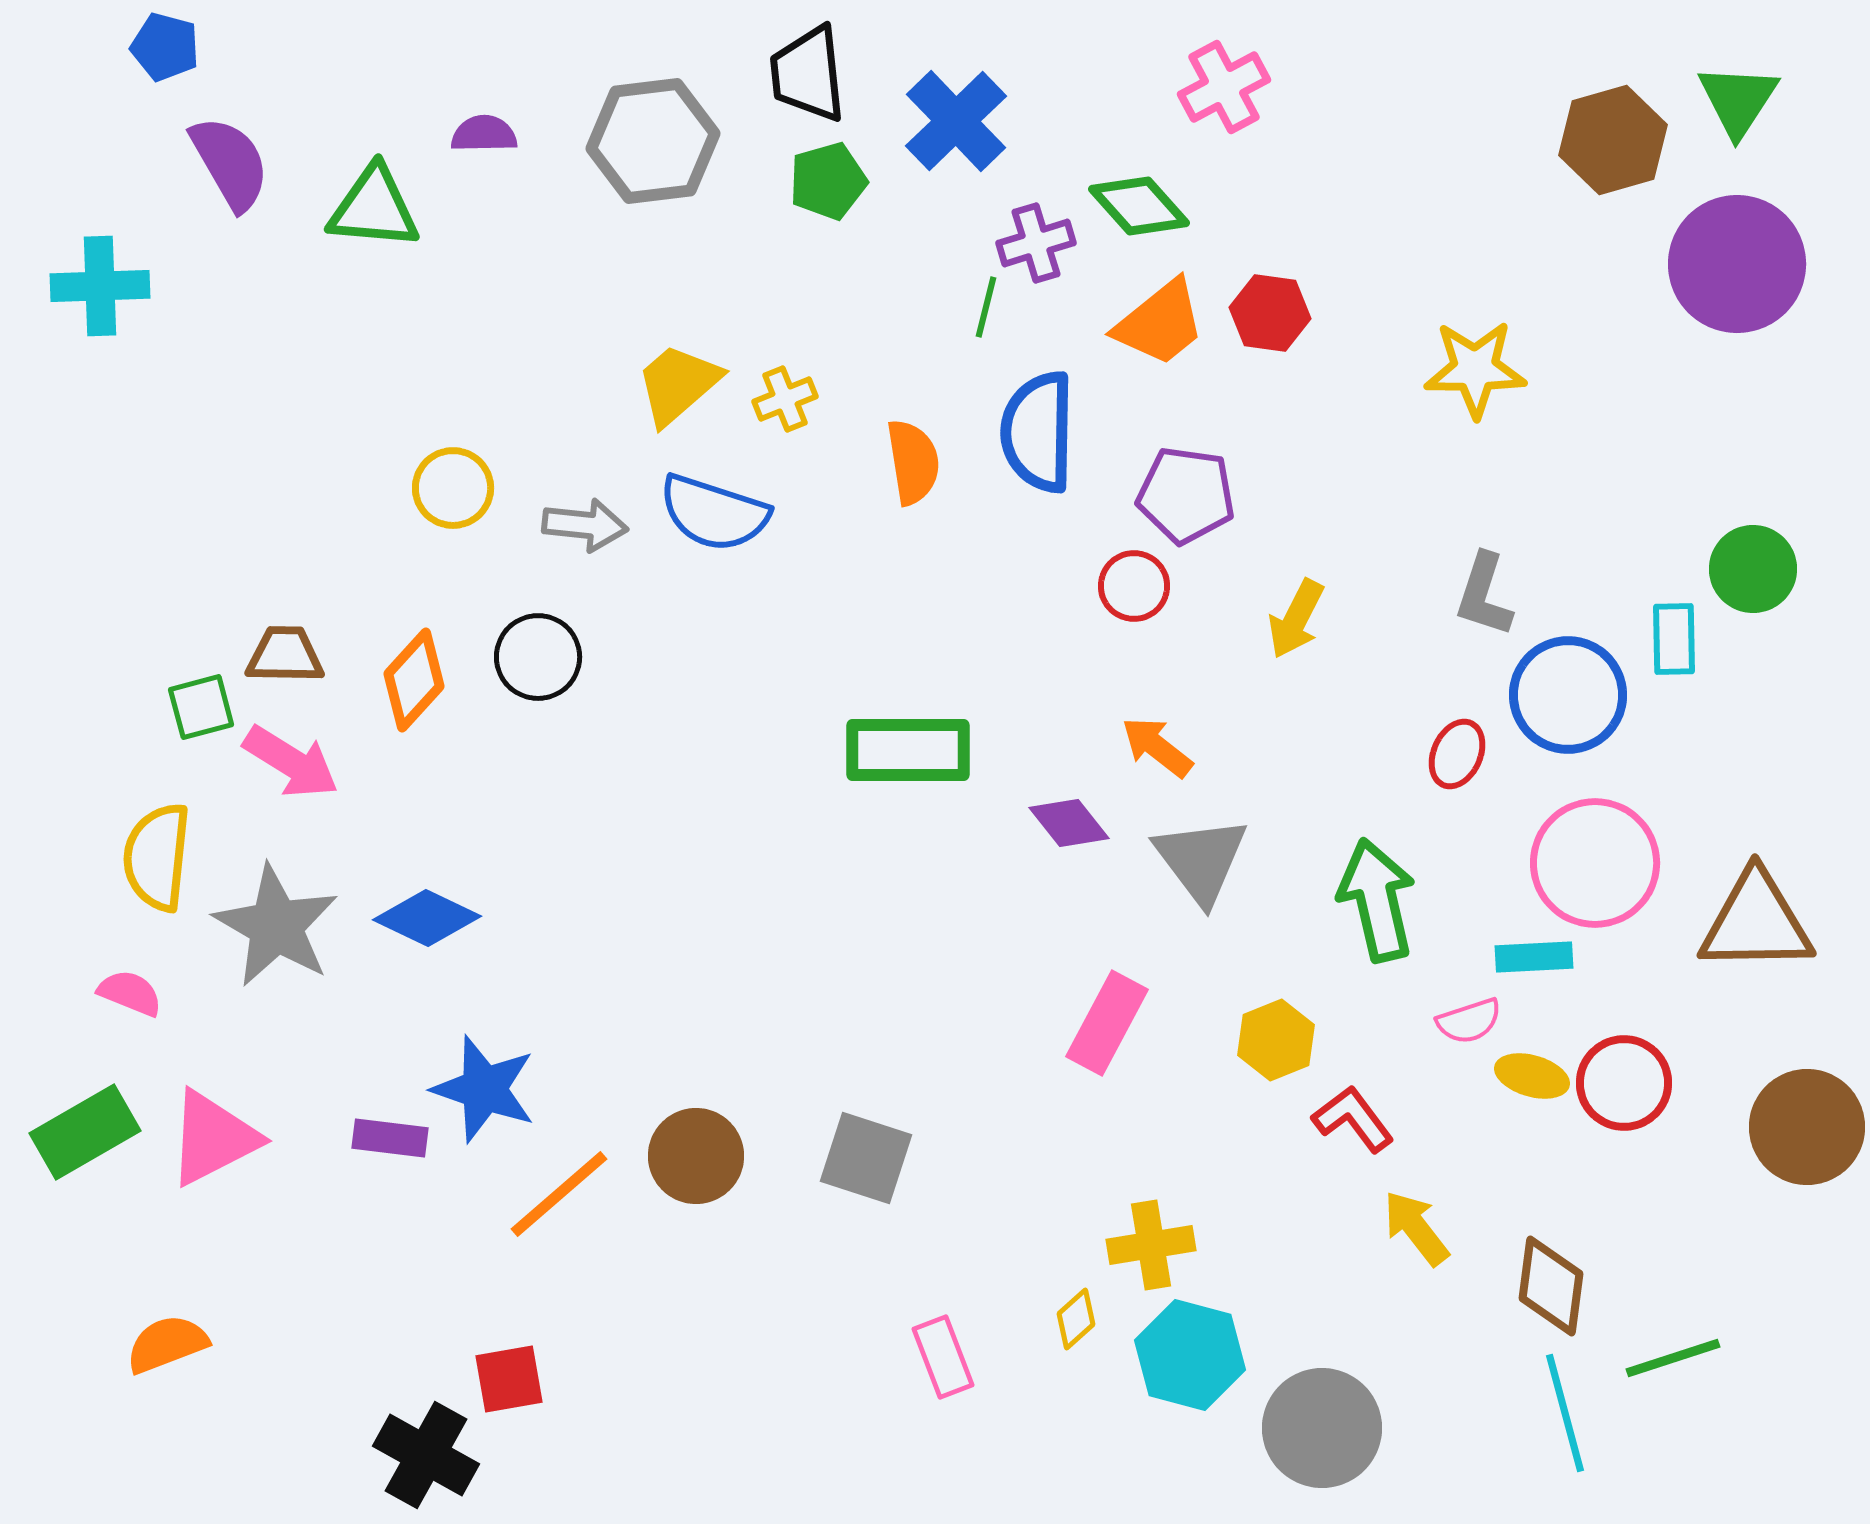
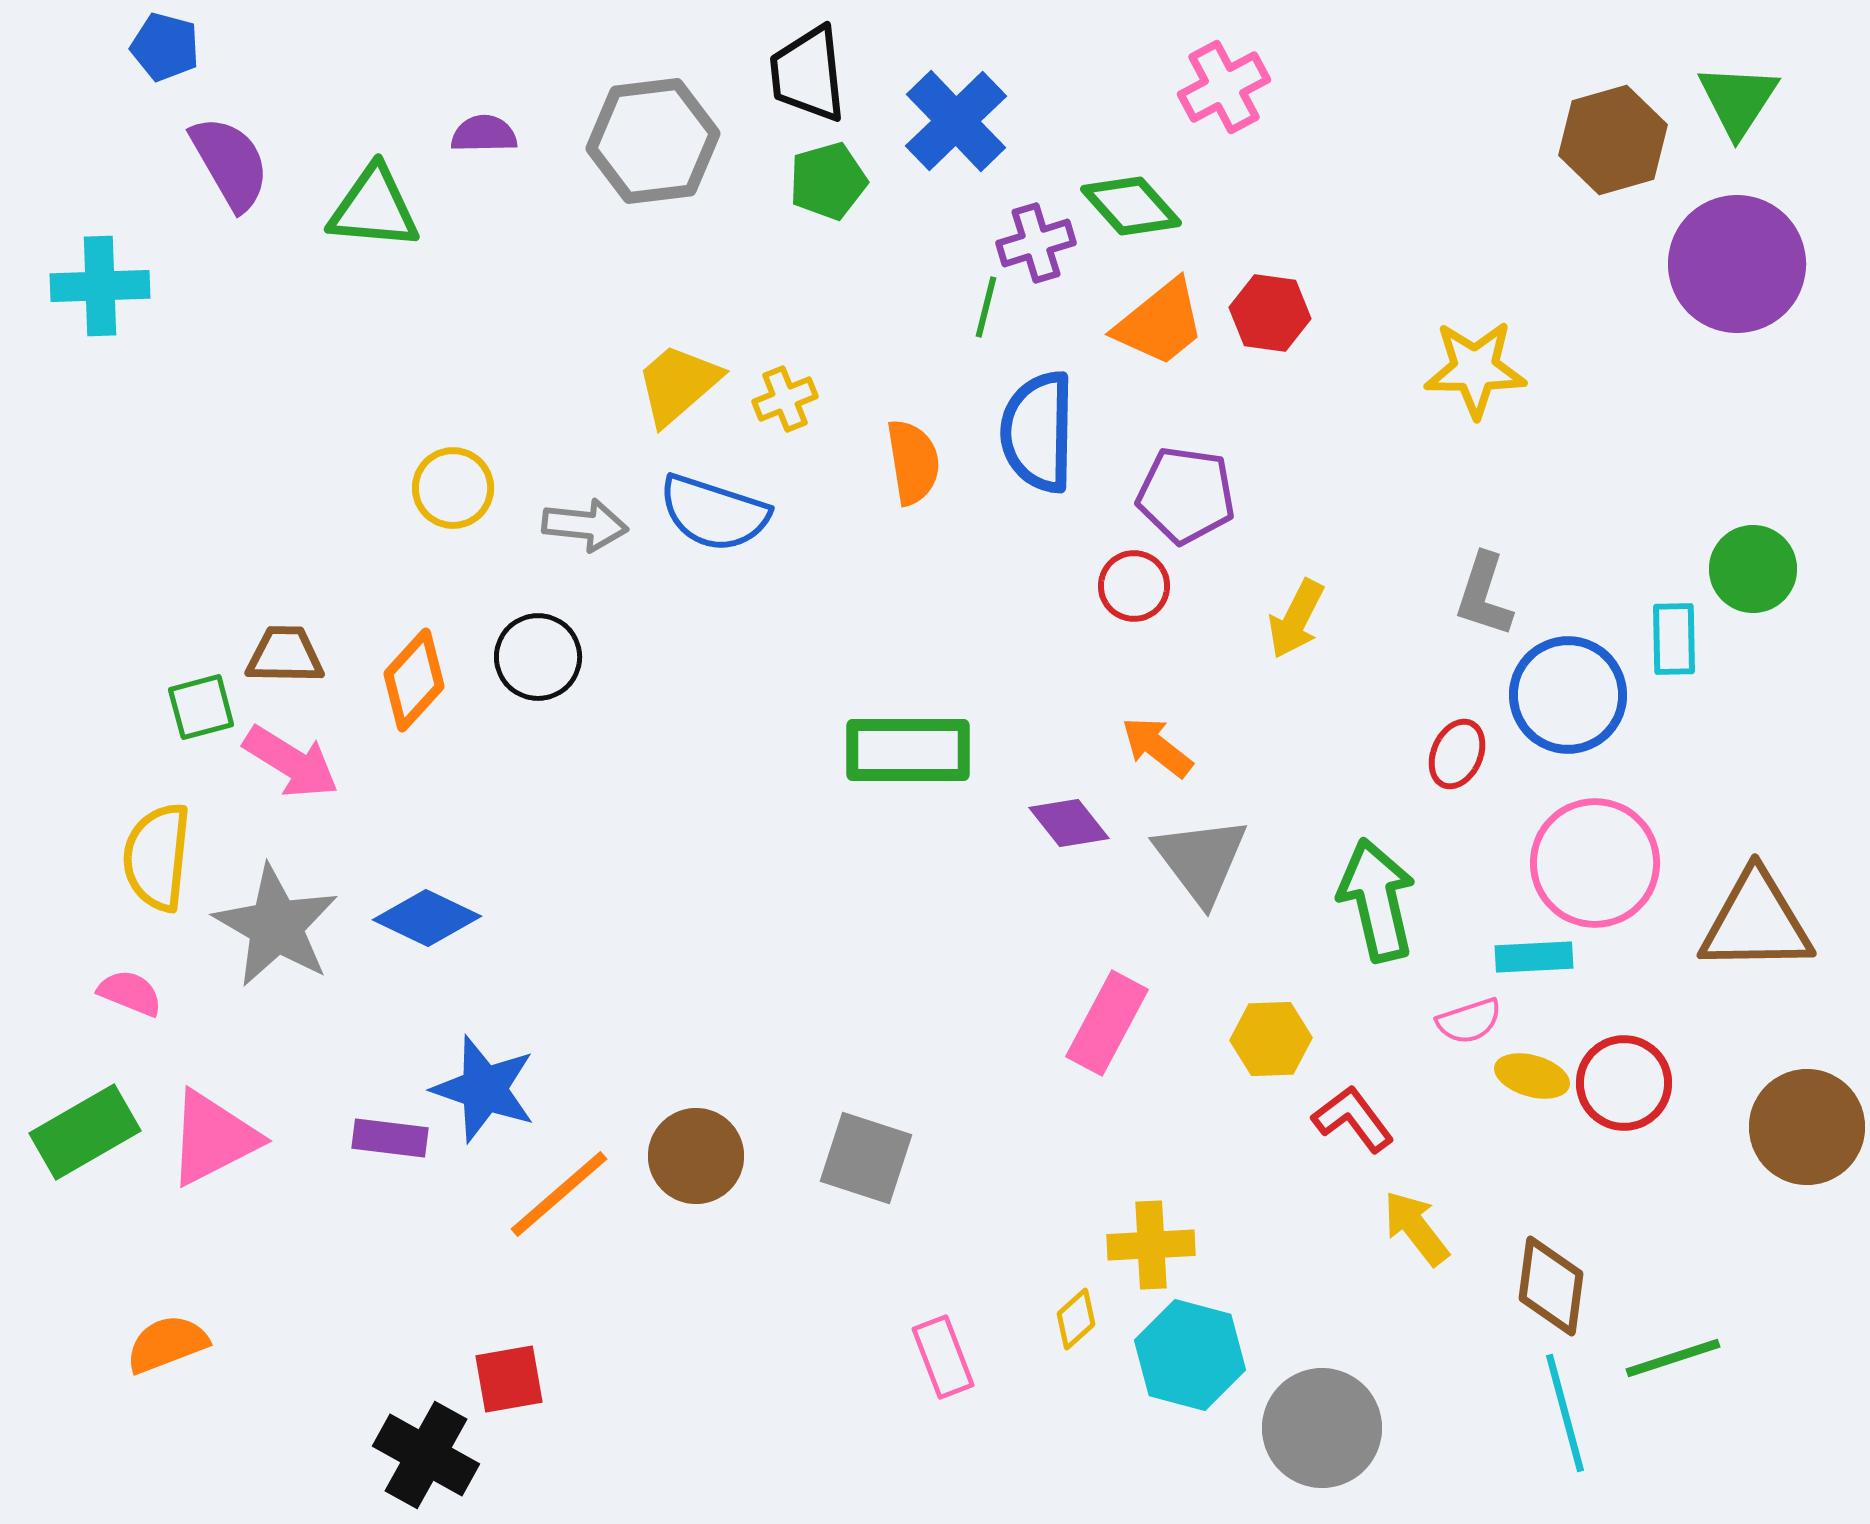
green diamond at (1139, 206): moved 8 px left
yellow hexagon at (1276, 1040): moved 5 px left, 1 px up; rotated 20 degrees clockwise
yellow cross at (1151, 1245): rotated 6 degrees clockwise
